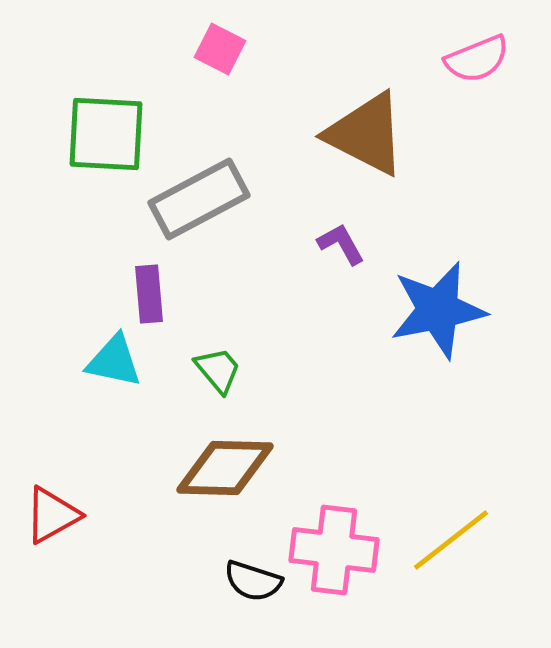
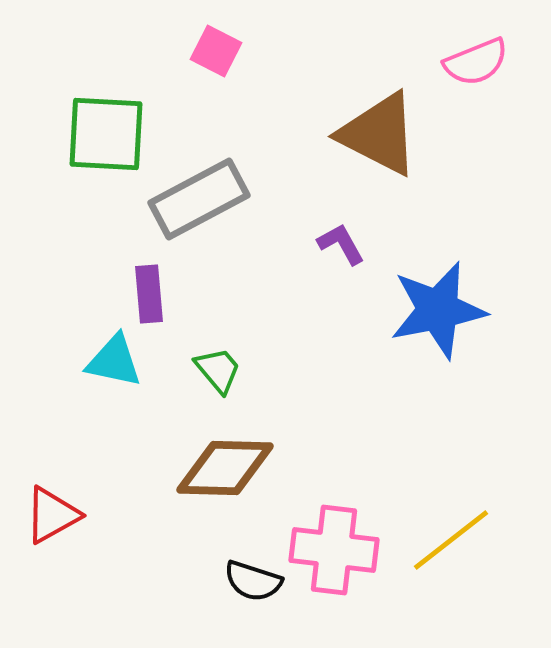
pink square: moved 4 px left, 2 px down
pink semicircle: moved 1 px left, 3 px down
brown triangle: moved 13 px right
